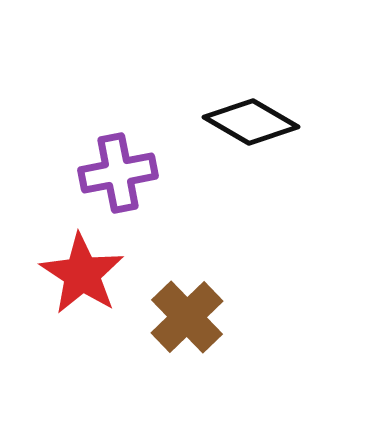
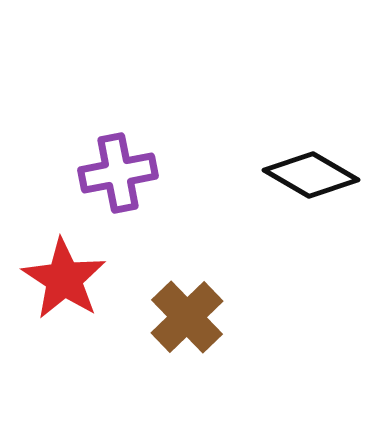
black diamond: moved 60 px right, 53 px down
red star: moved 18 px left, 5 px down
